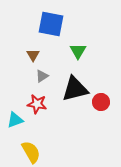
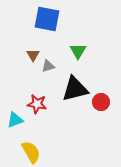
blue square: moved 4 px left, 5 px up
gray triangle: moved 6 px right, 10 px up; rotated 16 degrees clockwise
